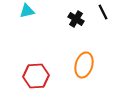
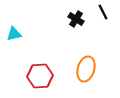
cyan triangle: moved 13 px left, 23 px down
orange ellipse: moved 2 px right, 4 px down
red hexagon: moved 4 px right
